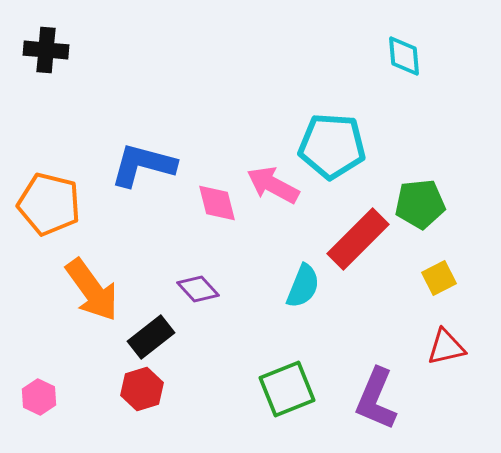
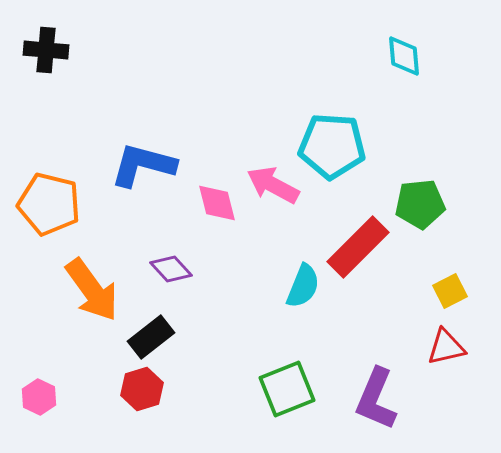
red rectangle: moved 8 px down
yellow square: moved 11 px right, 13 px down
purple diamond: moved 27 px left, 20 px up
